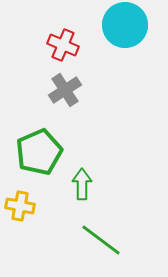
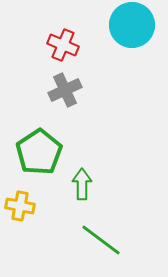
cyan circle: moved 7 px right
gray cross: rotated 8 degrees clockwise
green pentagon: rotated 9 degrees counterclockwise
